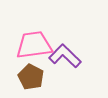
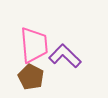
pink trapezoid: rotated 93 degrees clockwise
